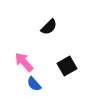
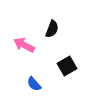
black semicircle: moved 3 px right, 2 px down; rotated 24 degrees counterclockwise
pink arrow: moved 17 px up; rotated 20 degrees counterclockwise
